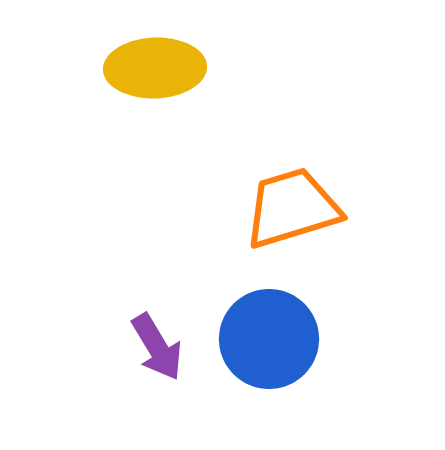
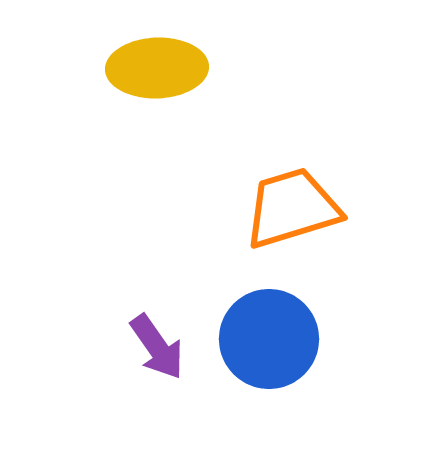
yellow ellipse: moved 2 px right
purple arrow: rotated 4 degrees counterclockwise
